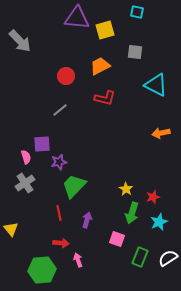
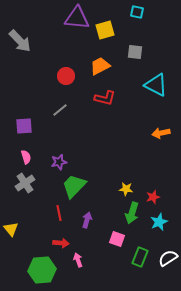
purple square: moved 18 px left, 18 px up
yellow star: rotated 24 degrees counterclockwise
